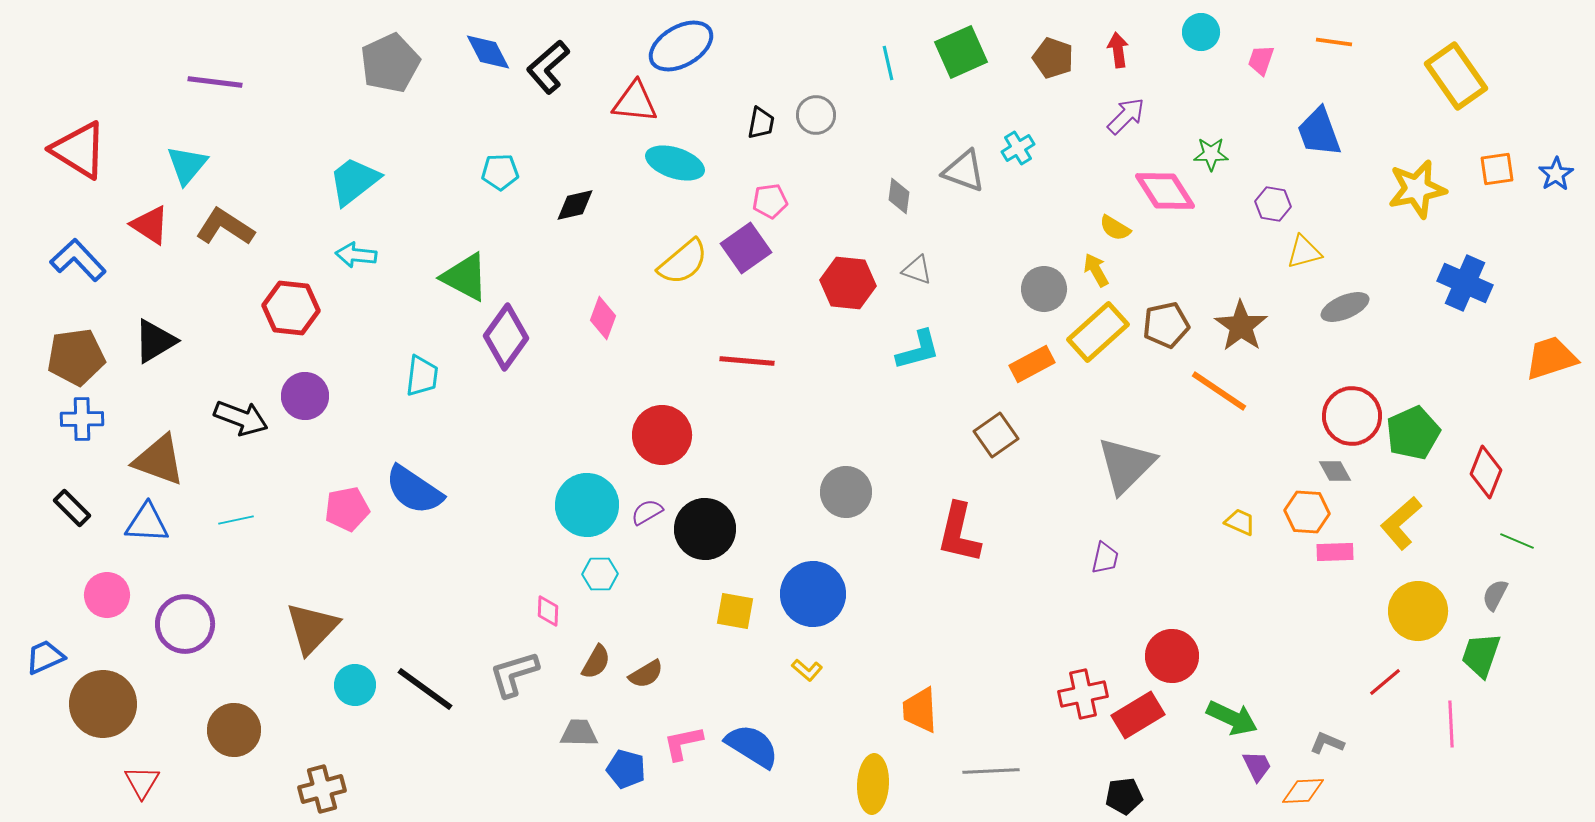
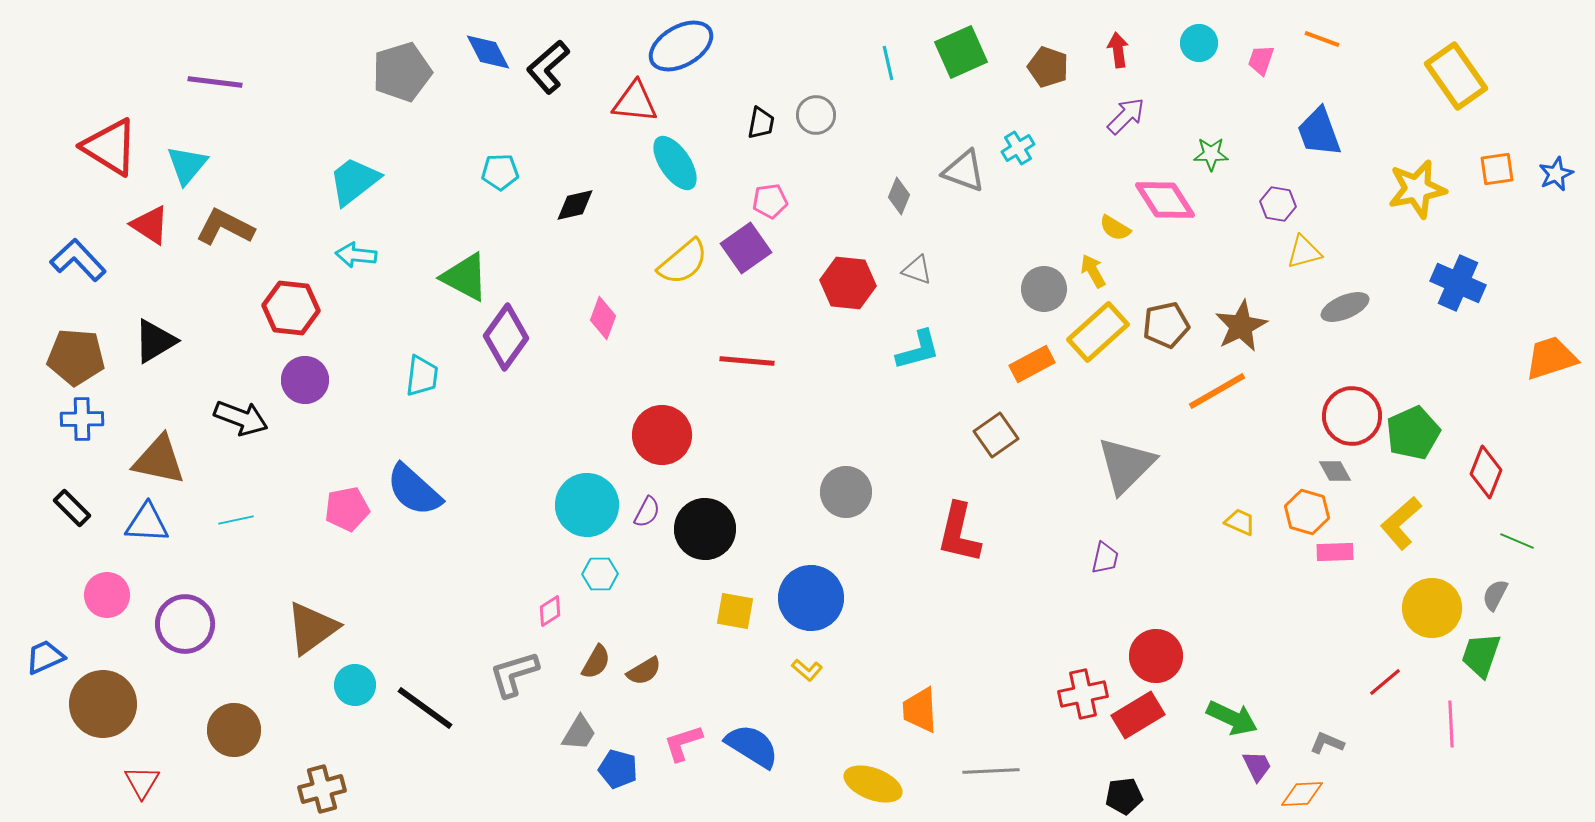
cyan circle at (1201, 32): moved 2 px left, 11 px down
orange line at (1334, 42): moved 12 px left, 3 px up; rotated 12 degrees clockwise
brown pentagon at (1053, 58): moved 5 px left, 9 px down
gray pentagon at (390, 63): moved 12 px right, 9 px down; rotated 8 degrees clockwise
red triangle at (79, 150): moved 31 px right, 3 px up
cyan ellipse at (675, 163): rotated 38 degrees clockwise
blue star at (1556, 174): rotated 8 degrees clockwise
pink diamond at (1165, 191): moved 9 px down
gray diamond at (899, 196): rotated 15 degrees clockwise
purple hexagon at (1273, 204): moved 5 px right
brown L-shape at (225, 227): rotated 6 degrees counterclockwise
yellow arrow at (1096, 270): moved 3 px left, 1 px down
blue cross at (1465, 283): moved 7 px left
brown star at (1241, 326): rotated 10 degrees clockwise
brown pentagon at (76, 357): rotated 12 degrees clockwise
orange line at (1219, 391): moved 2 px left; rotated 64 degrees counterclockwise
purple circle at (305, 396): moved 16 px up
brown triangle at (159, 460): rotated 8 degrees counterclockwise
blue semicircle at (414, 490): rotated 8 degrees clockwise
purple semicircle at (647, 512): rotated 148 degrees clockwise
orange hexagon at (1307, 512): rotated 12 degrees clockwise
blue circle at (813, 594): moved 2 px left, 4 px down
pink diamond at (548, 611): moved 2 px right; rotated 56 degrees clockwise
yellow circle at (1418, 611): moved 14 px right, 3 px up
brown triangle at (312, 628): rotated 10 degrees clockwise
red circle at (1172, 656): moved 16 px left
brown semicircle at (646, 674): moved 2 px left, 3 px up
black line at (425, 689): moved 19 px down
gray trapezoid at (579, 733): rotated 120 degrees clockwise
pink L-shape at (683, 743): rotated 6 degrees counterclockwise
blue pentagon at (626, 769): moved 8 px left
yellow ellipse at (873, 784): rotated 72 degrees counterclockwise
orange diamond at (1303, 791): moved 1 px left, 3 px down
